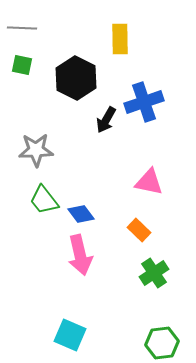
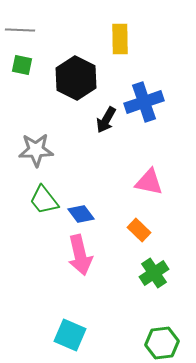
gray line: moved 2 px left, 2 px down
